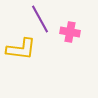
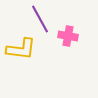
pink cross: moved 2 px left, 4 px down
